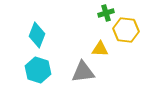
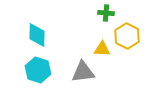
green cross: rotated 21 degrees clockwise
yellow hexagon: moved 1 px right, 6 px down; rotated 20 degrees clockwise
cyan diamond: rotated 20 degrees counterclockwise
yellow triangle: moved 2 px right
